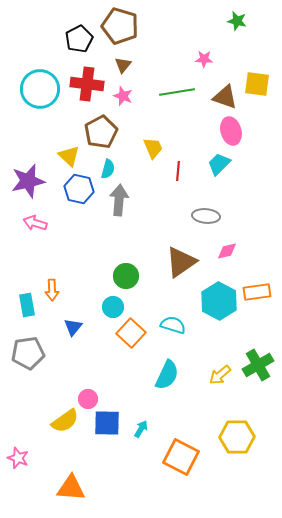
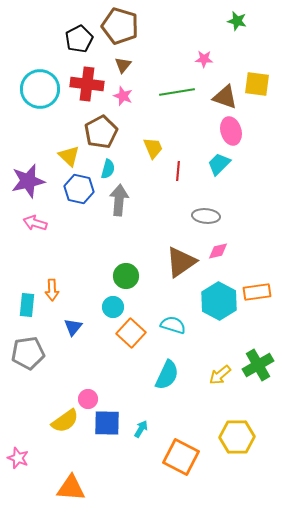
pink diamond at (227, 251): moved 9 px left
cyan rectangle at (27, 305): rotated 15 degrees clockwise
